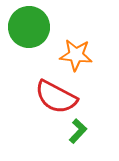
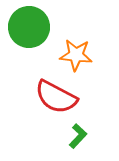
green L-shape: moved 5 px down
